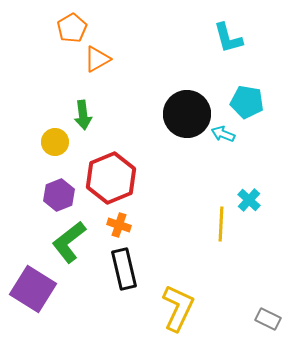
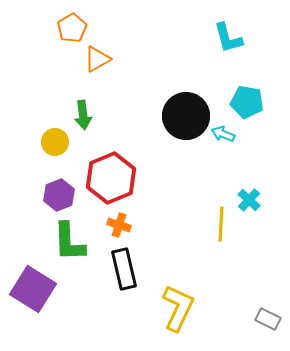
black circle: moved 1 px left, 2 px down
green L-shape: rotated 54 degrees counterclockwise
